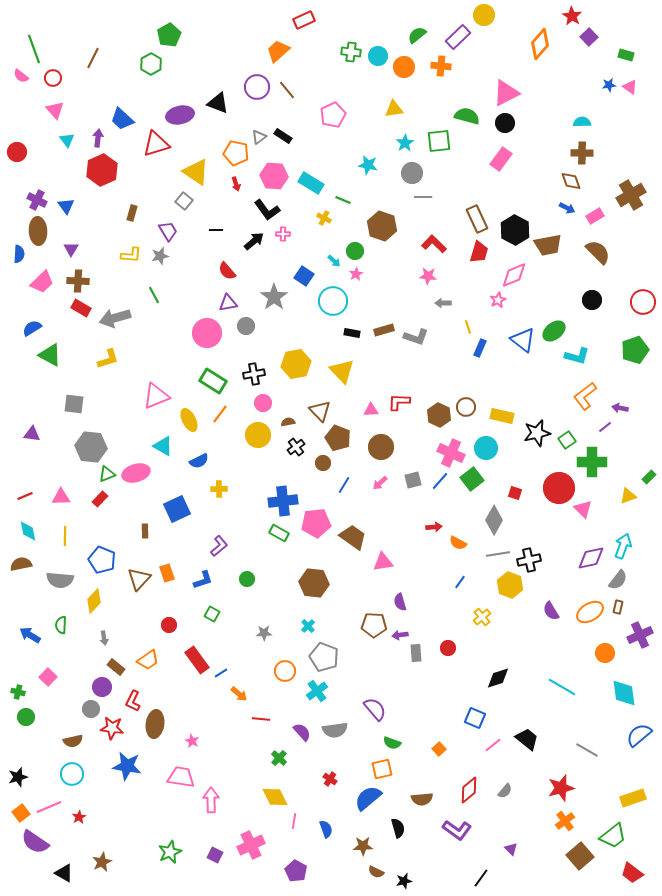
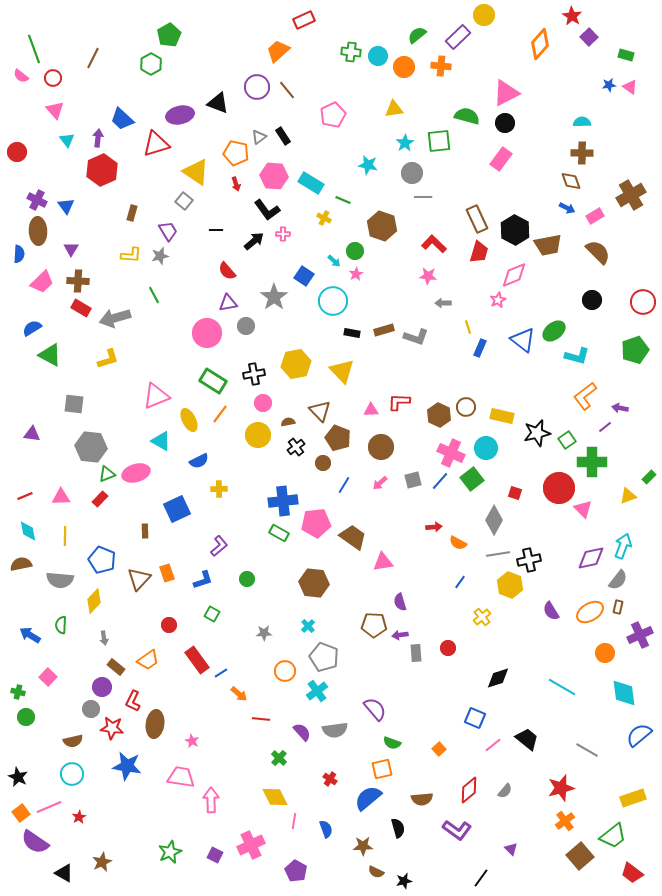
black rectangle at (283, 136): rotated 24 degrees clockwise
cyan triangle at (163, 446): moved 2 px left, 5 px up
black star at (18, 777): rotated 30 degrees counterclockwise
